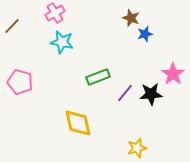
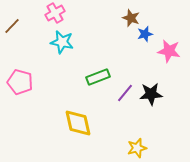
pink star: moved 4 px left, 23 px up; rotated 25 degrees counterclockwise
